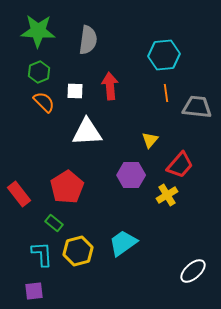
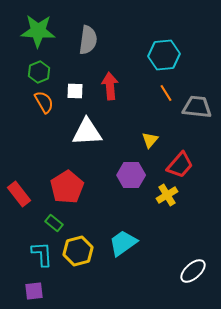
orange line: rotated 24 degrees counterclockwise
orange semicircle: rotated 15 degrees clockwise
